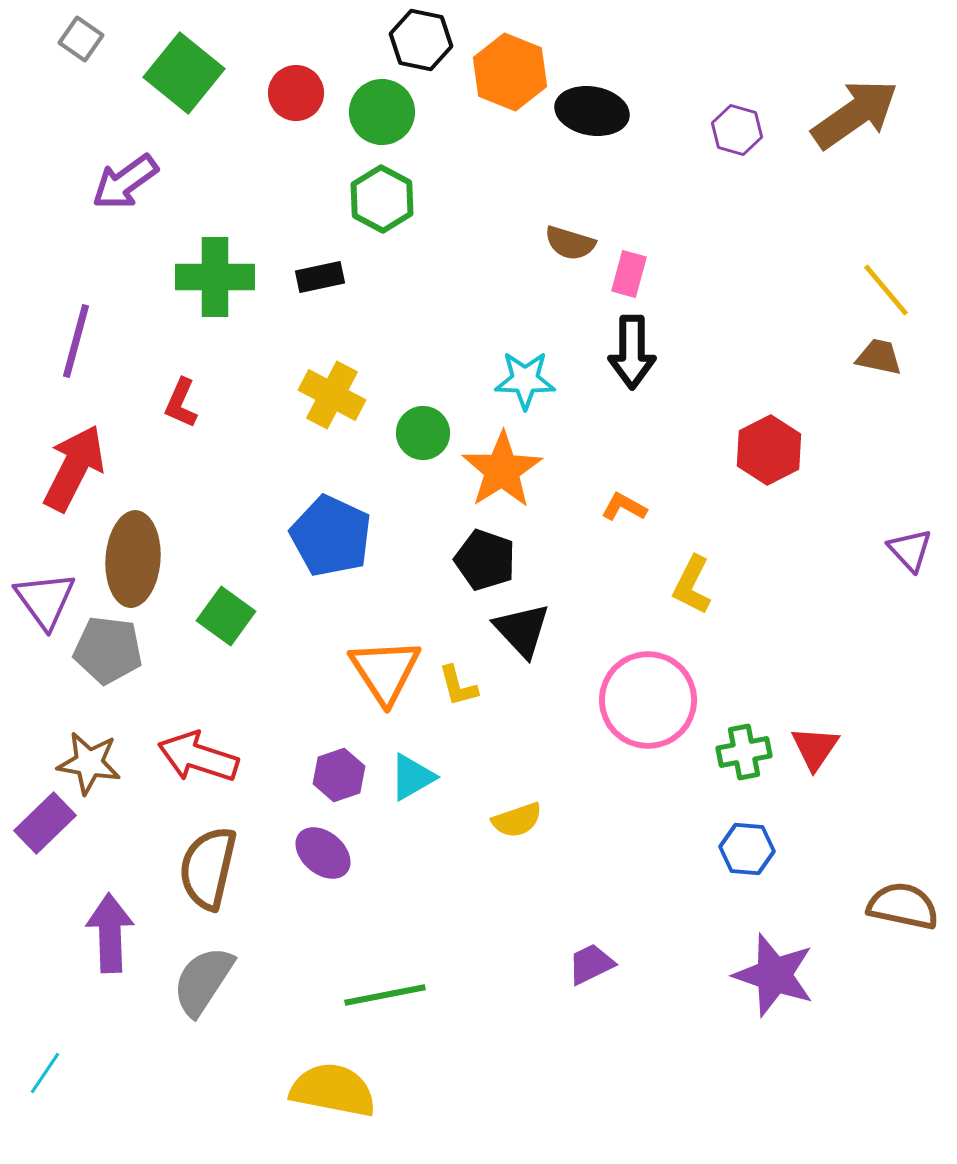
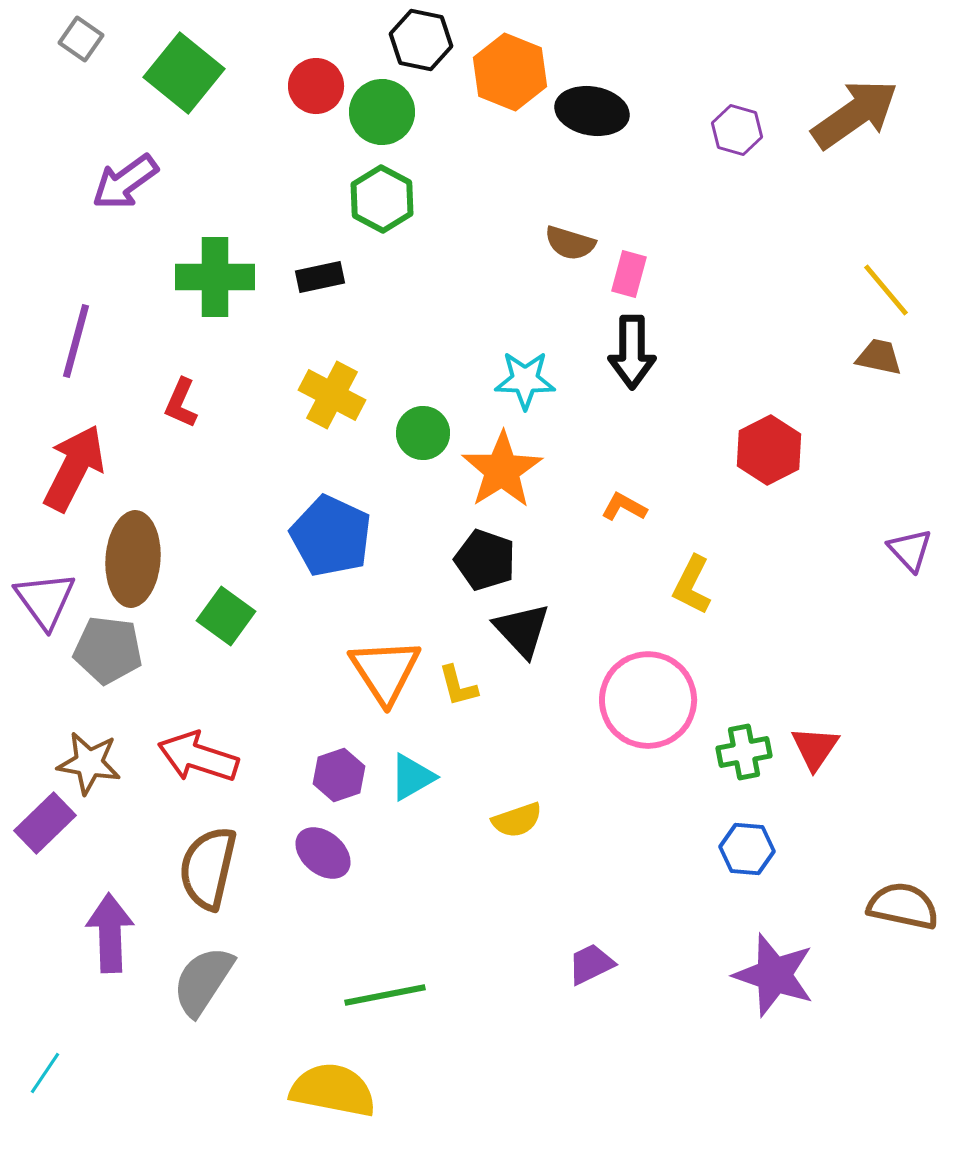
red circle at (296, 93): moved 20 px right, 7 px up
